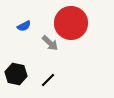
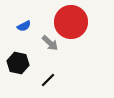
red circle: moved 1 px up
black hexagon: moved 2 px right, 11 px up
